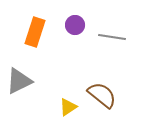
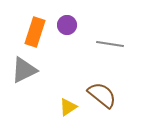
purple circle: moved 8 px left
gray line: moved 2 px left, 7 px down
gray triangle: moved 5 px right, 11 px up
